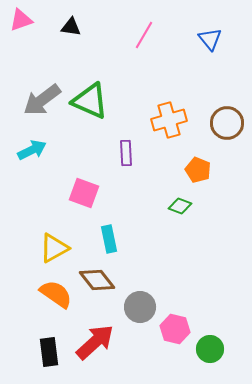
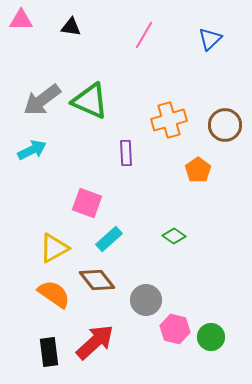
pink triangle: rotated 20 degrees clockwise
blue triangle: rotated 25 degrees clockwise
brown circle: moved 2 px left, 2 px down
orange pentagon: rotated 15 degrees clockwise
pink square: moved 3 px right, 10 px down
green diamond: moved 6 px left, 30 px down; rotated 15 degrees clockwise
cyan rectangle: rotated 60 degrees clockwise
orange semicircle: moved 2 px left
gray circle: moved 6 px right, 7 px up
green circle: moved 1 px right, 12 px up
